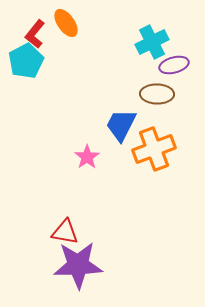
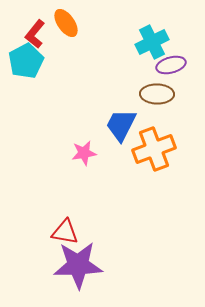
purple ellipse: moved 3 px left
pink star: moved 3 px left, 4 px up; rotated 25 degrees clockwise
